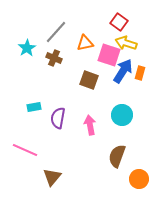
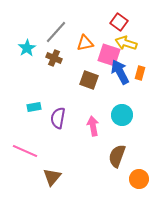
blue arrow: moved 3 px left, 1 px down; rotated 60 degrees counterclockwise
pink arrow: moved 3 px right, 1 px down
pink line: moved 1 px down
